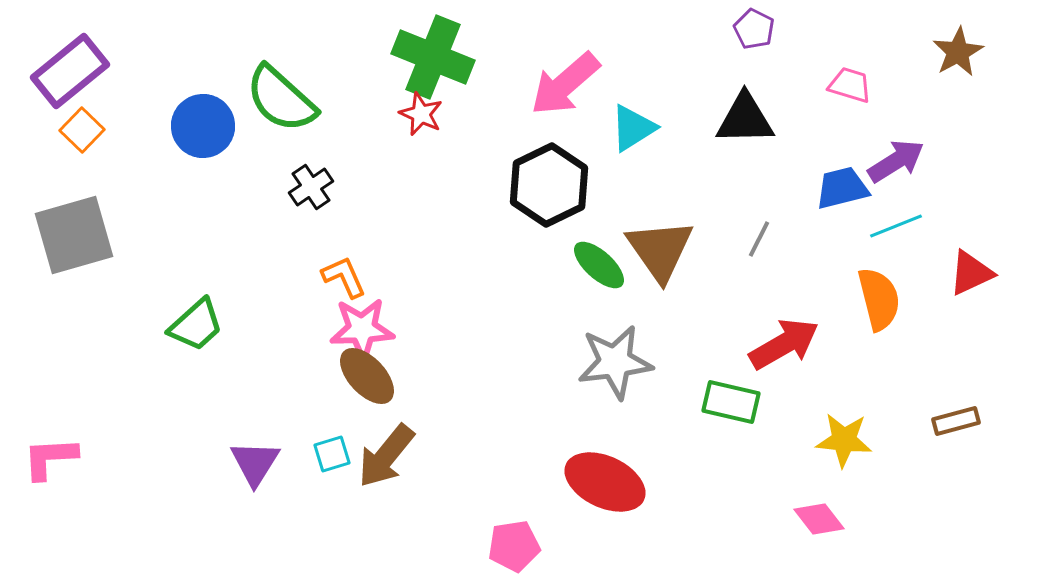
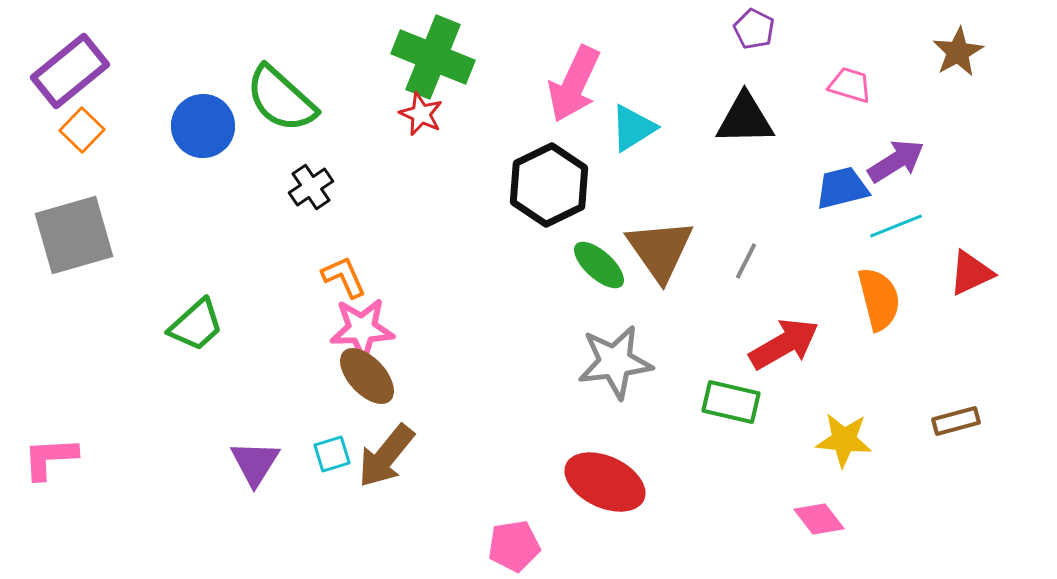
pink arrow: moved 9 px right; rotated 24 degrees counterclockwise
gray line: moved 13 px left, 22 px down
